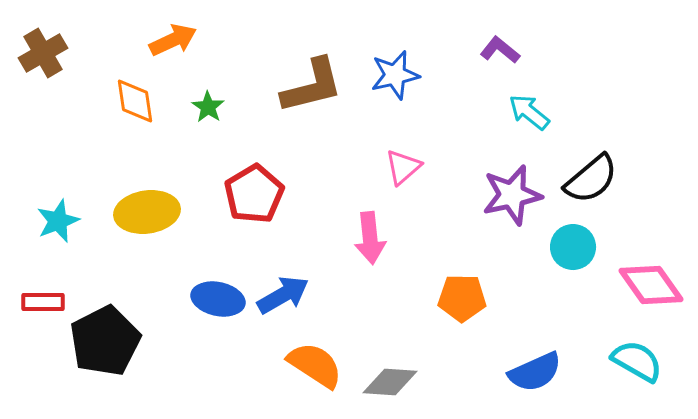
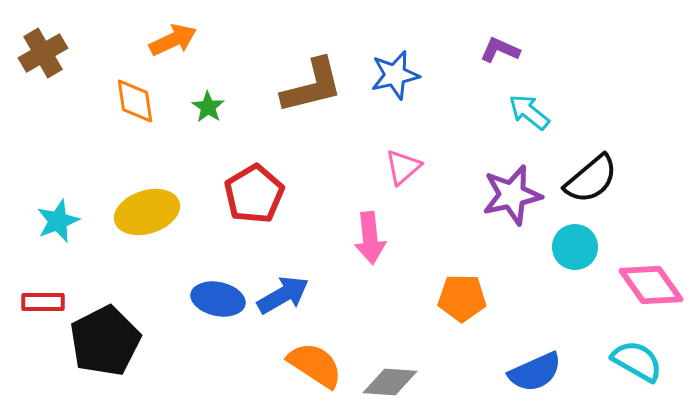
purple L-shape: rotated 15 degrees counterclockwise
yellow ellipse: rotated 10 degrees counterclockwise
cyan circle: moved 2 px right
